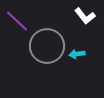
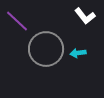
gray circle: moved 1 px left, 3 px down
cyan arrow: moved 1 px right, 1 px up
